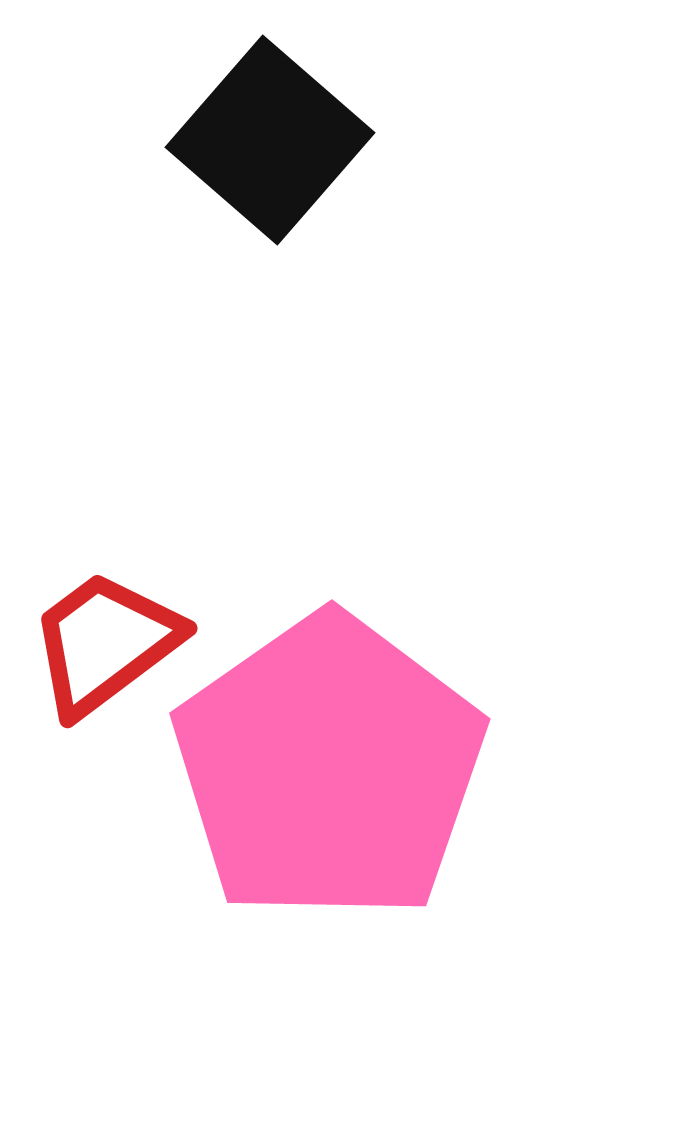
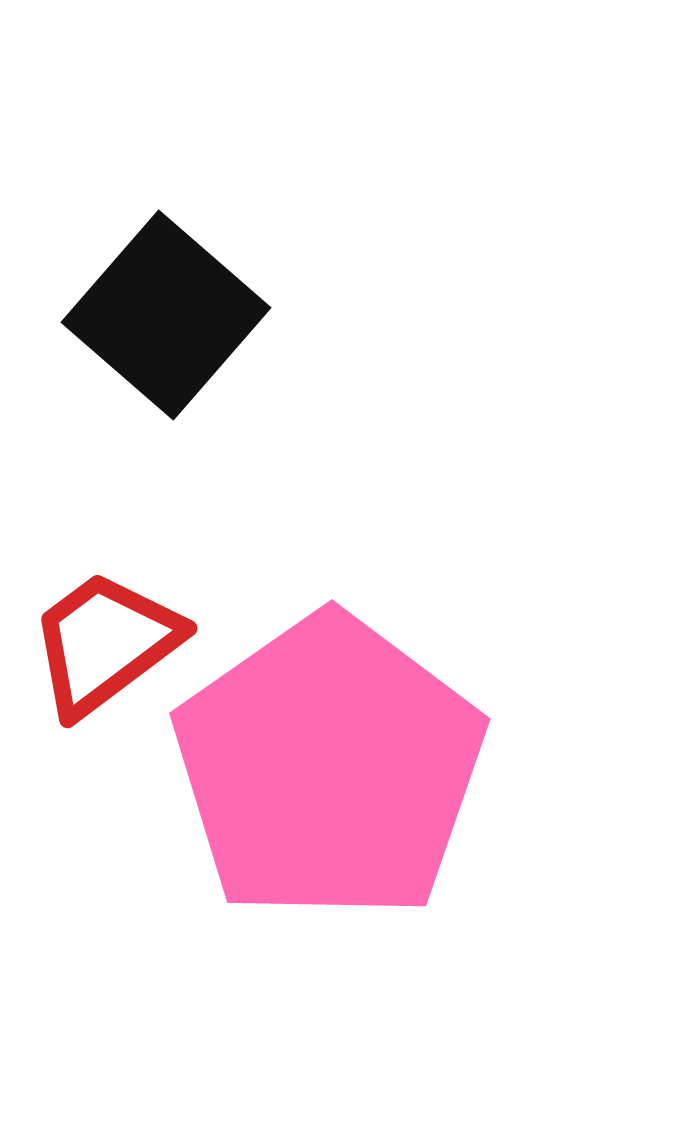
black square: moved 104 px left, 175 px down
